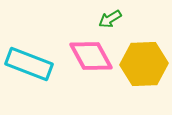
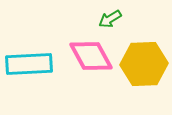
cyan rectangle: rotated 24 degrees counterclockwise
